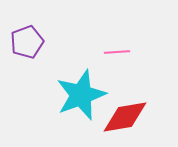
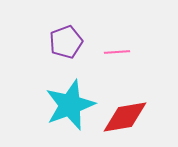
purple pentagon: moved 39 px right
cyan star: moved 11 px left, 10 px down
